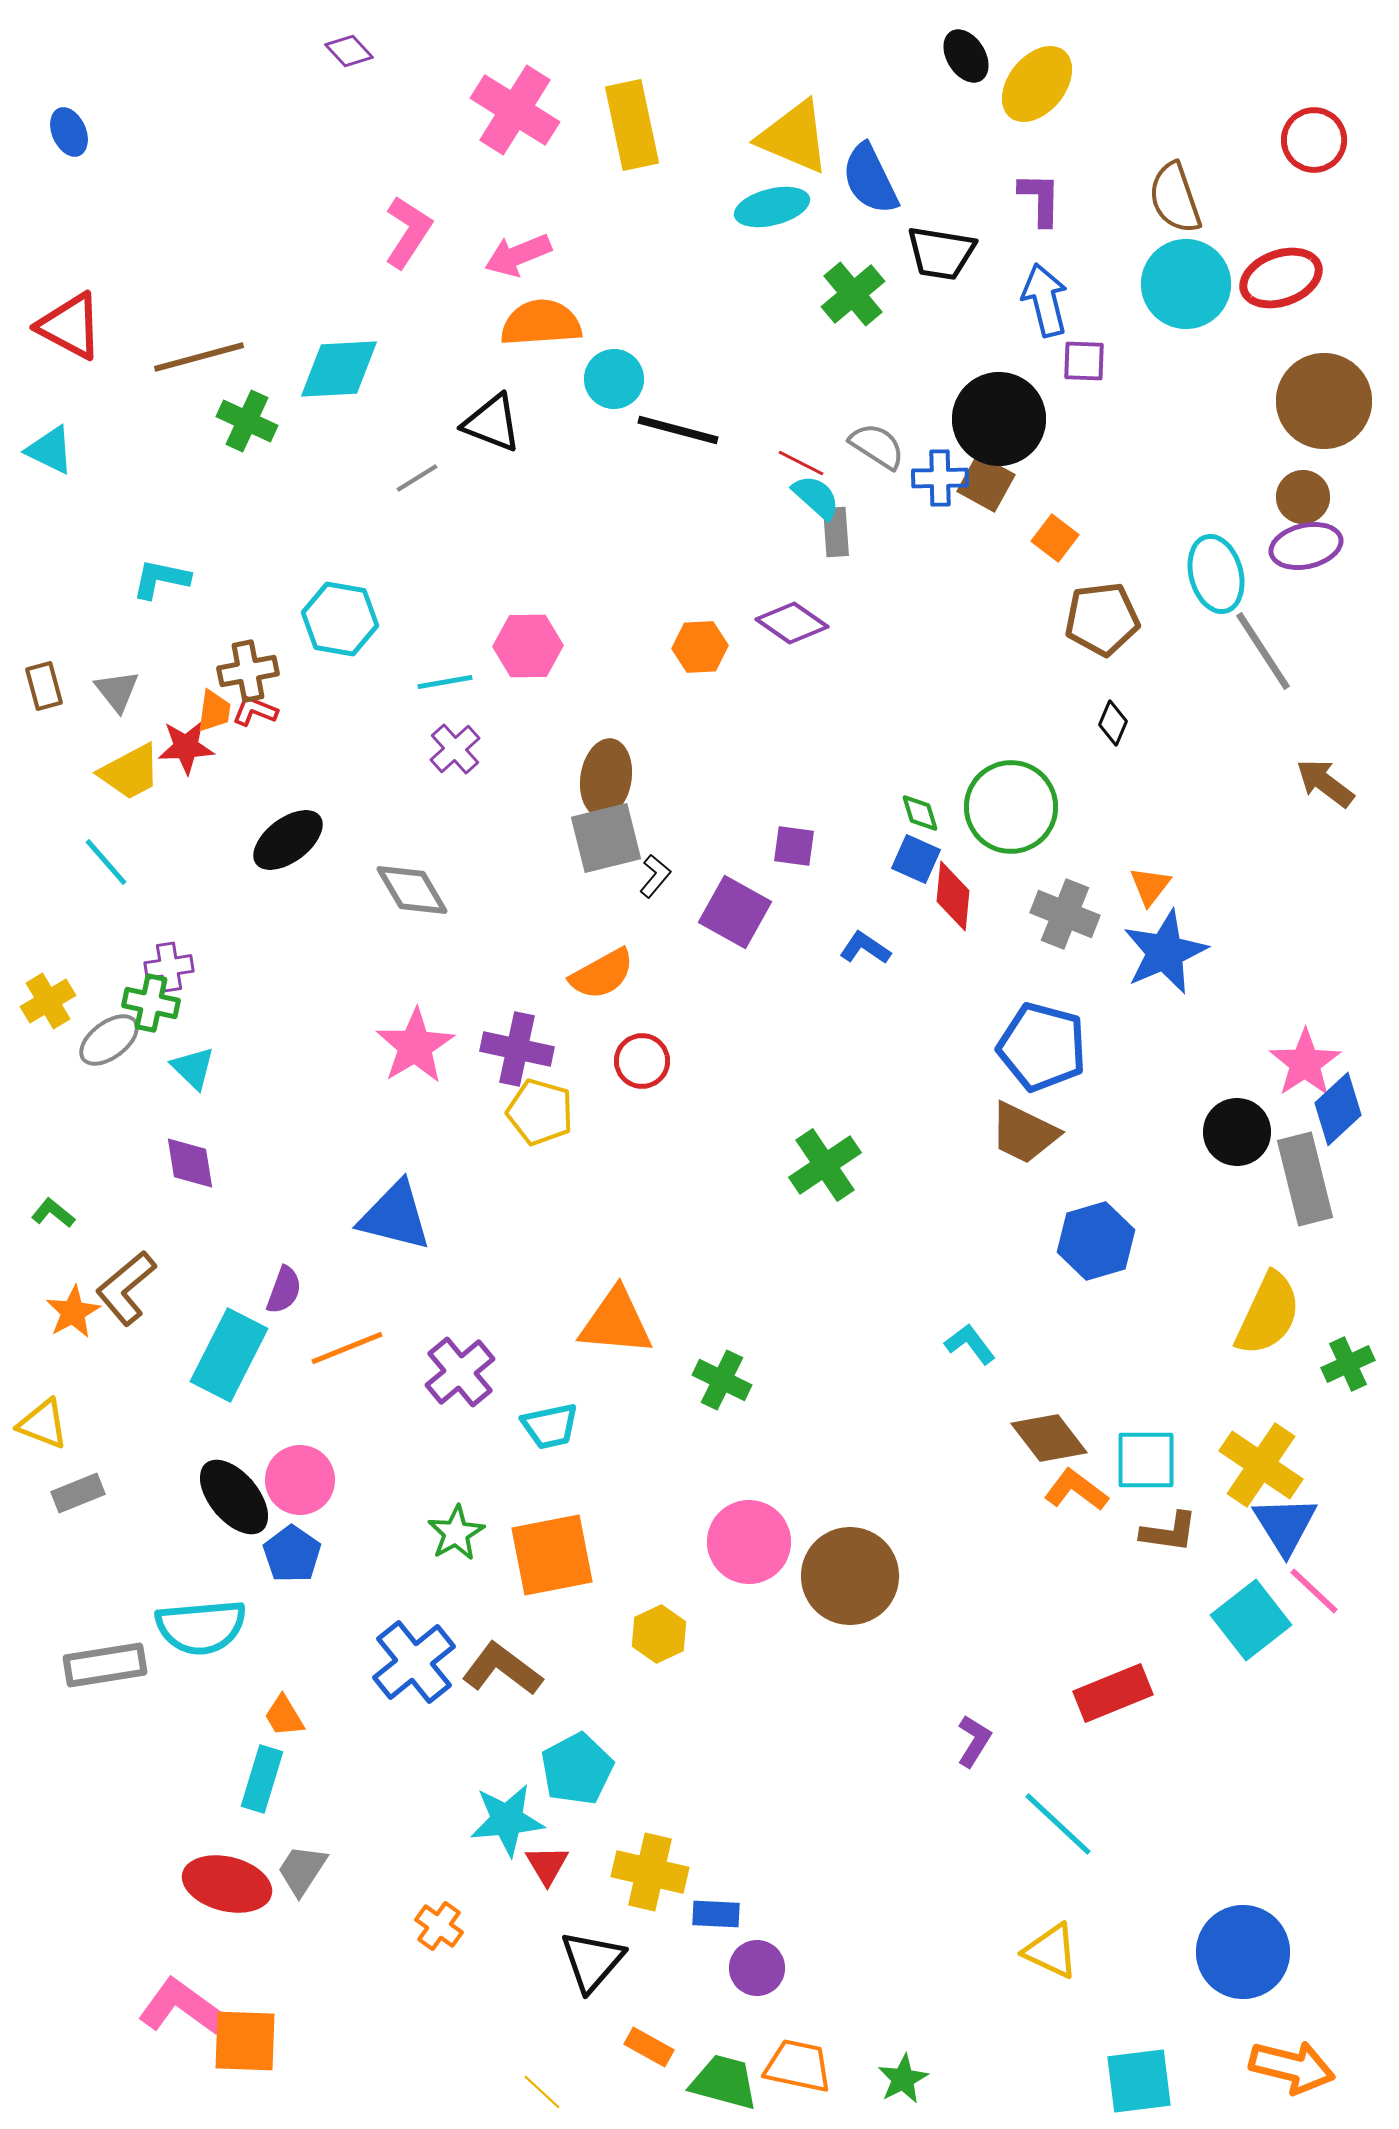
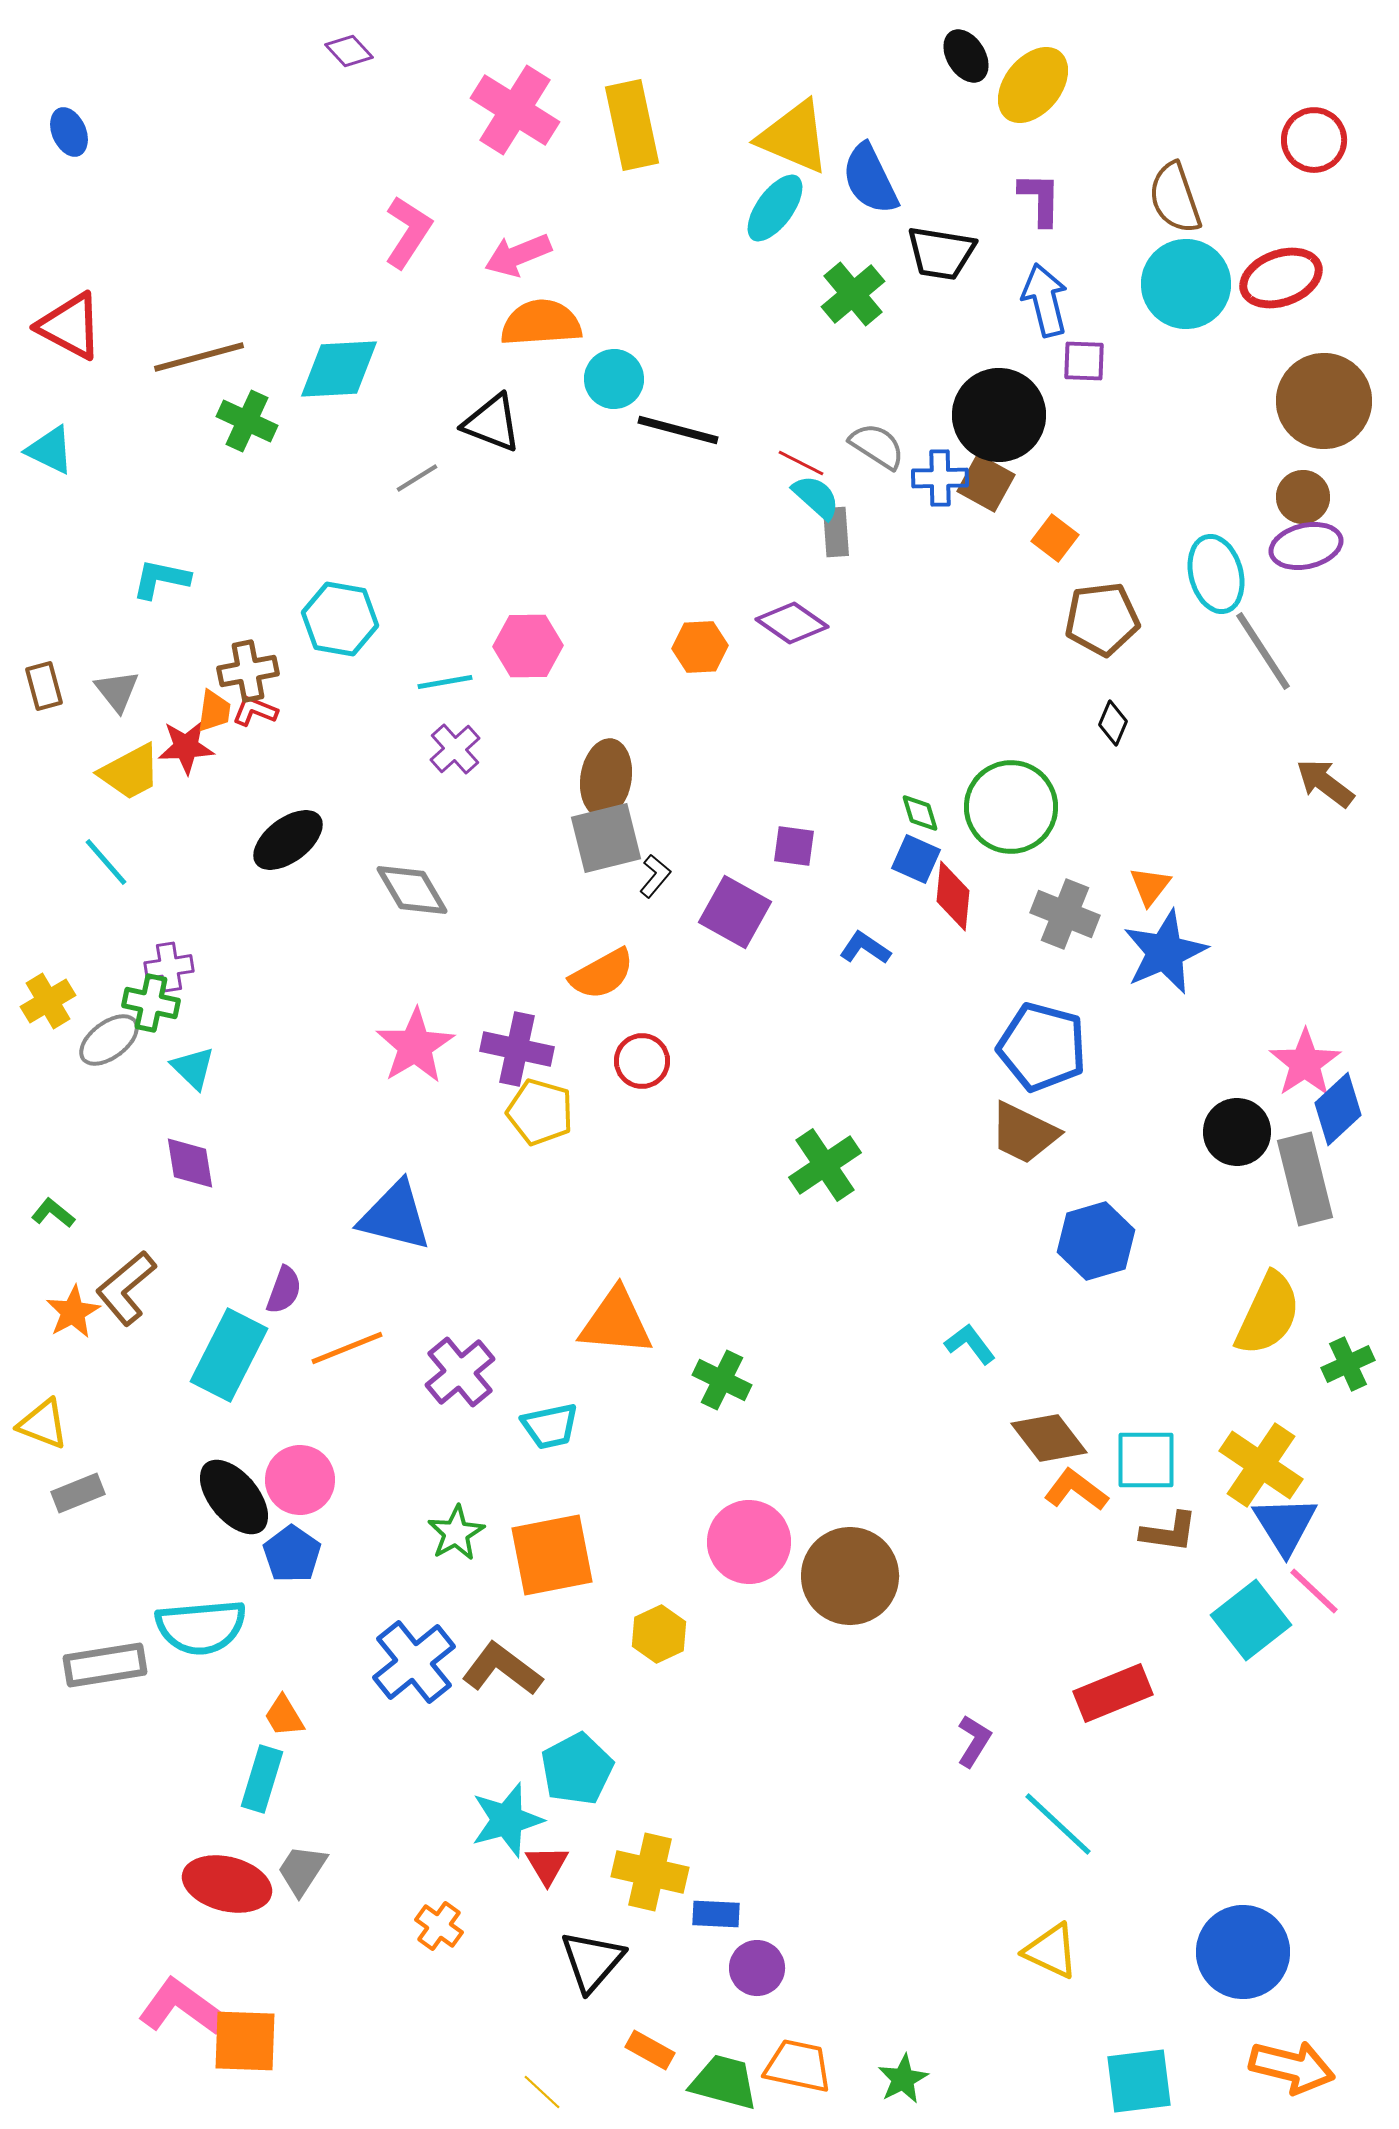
yellow ellipse at (1037, 84): moved 4 px left, 1 px down
cyan ellipse at (772, 207): moved 3 px right, 1 px down; rotated 40 degrees counterclockwise
black circle at (999, 419): moved 4 px up
cyan star at (507, 1820): rotated 10 degrees counterclockwise
orange rectangle at (649, 2047): moved 1 px right, 3 px down
